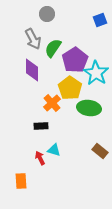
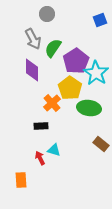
purple pentagon: moved 1 px right, 1 px down
brown rectangle: moved 1 px right, 7 px up
orange rectangle: moved 1 px up
